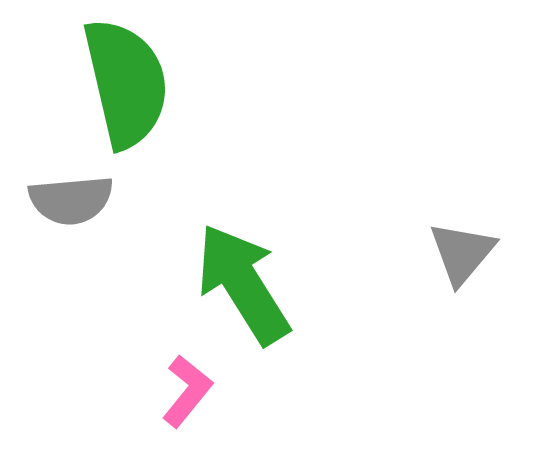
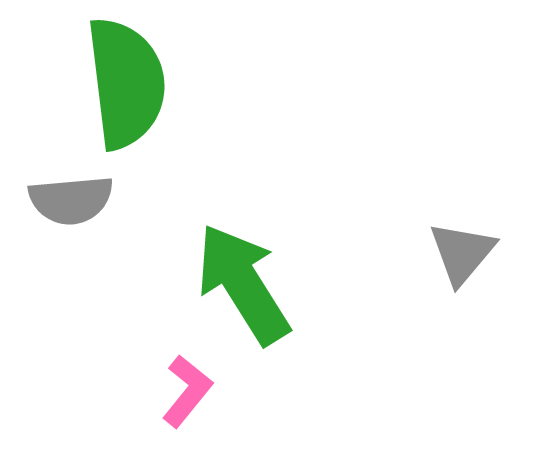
green semicircle: rotated 6 degrees clockwise
